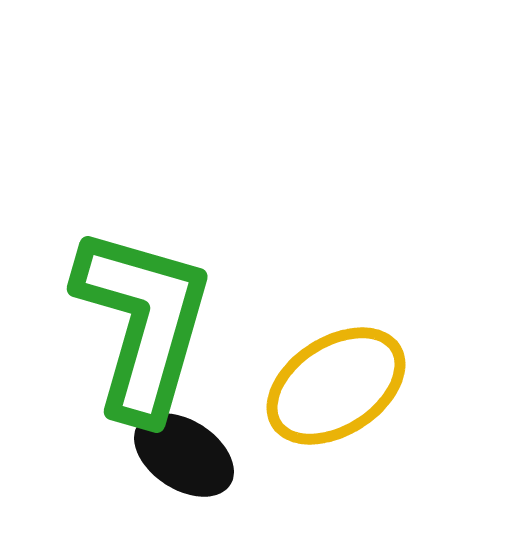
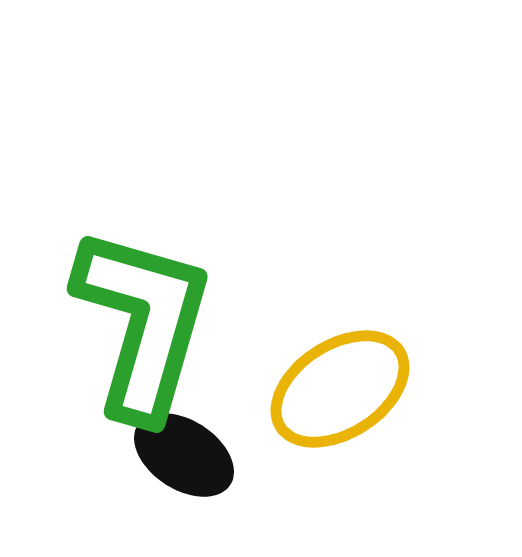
yellow ellipse: moved 4 px right, 3 px down
